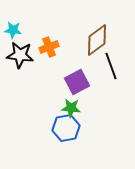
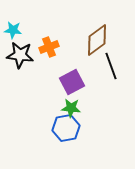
purple square: moved 5 px left
